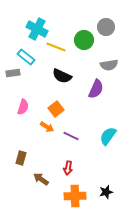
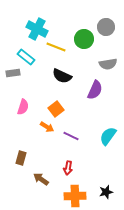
green circle: moved 1 px up
gray semicircle: moved 1 px left, 1 px up
purple semicircle: moved 1 px left, 1 px down
